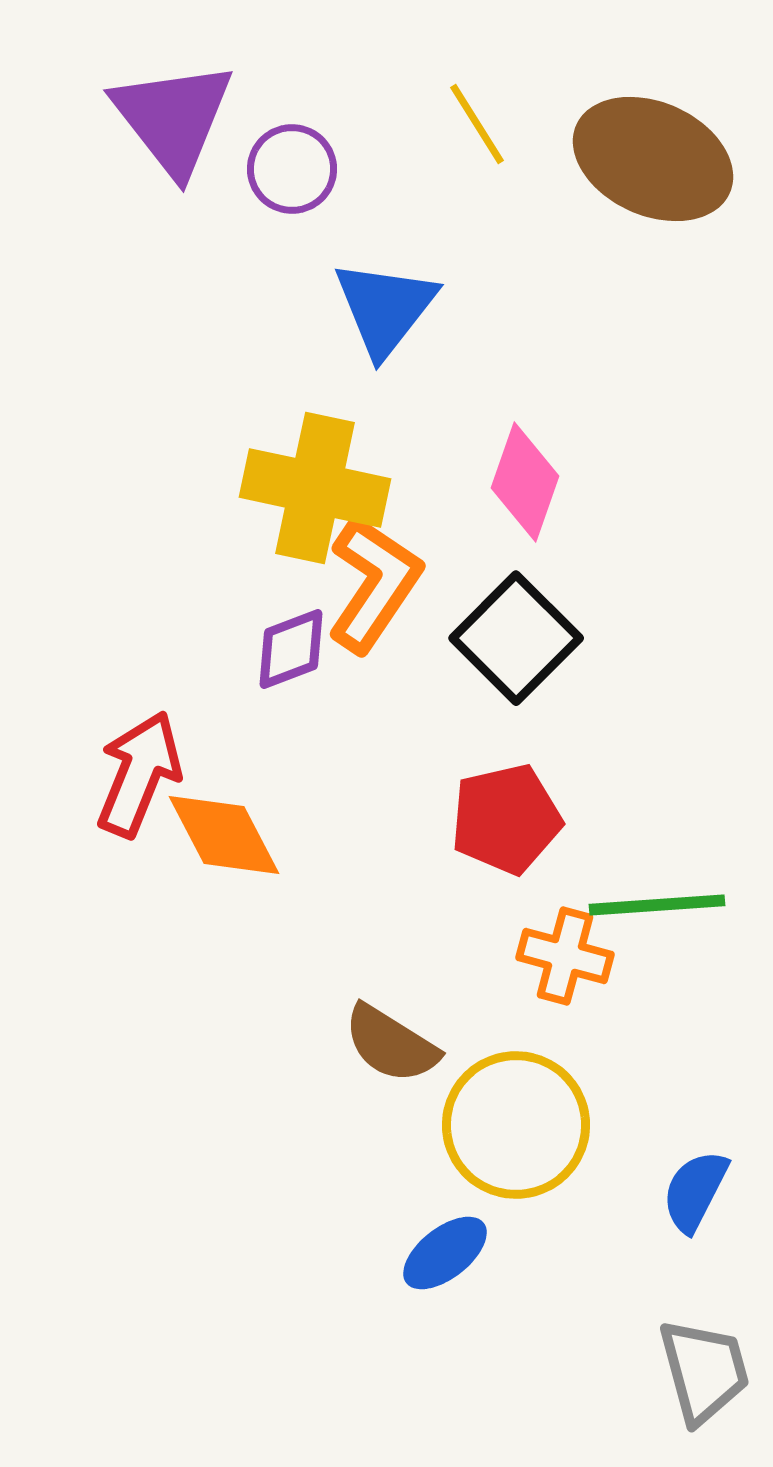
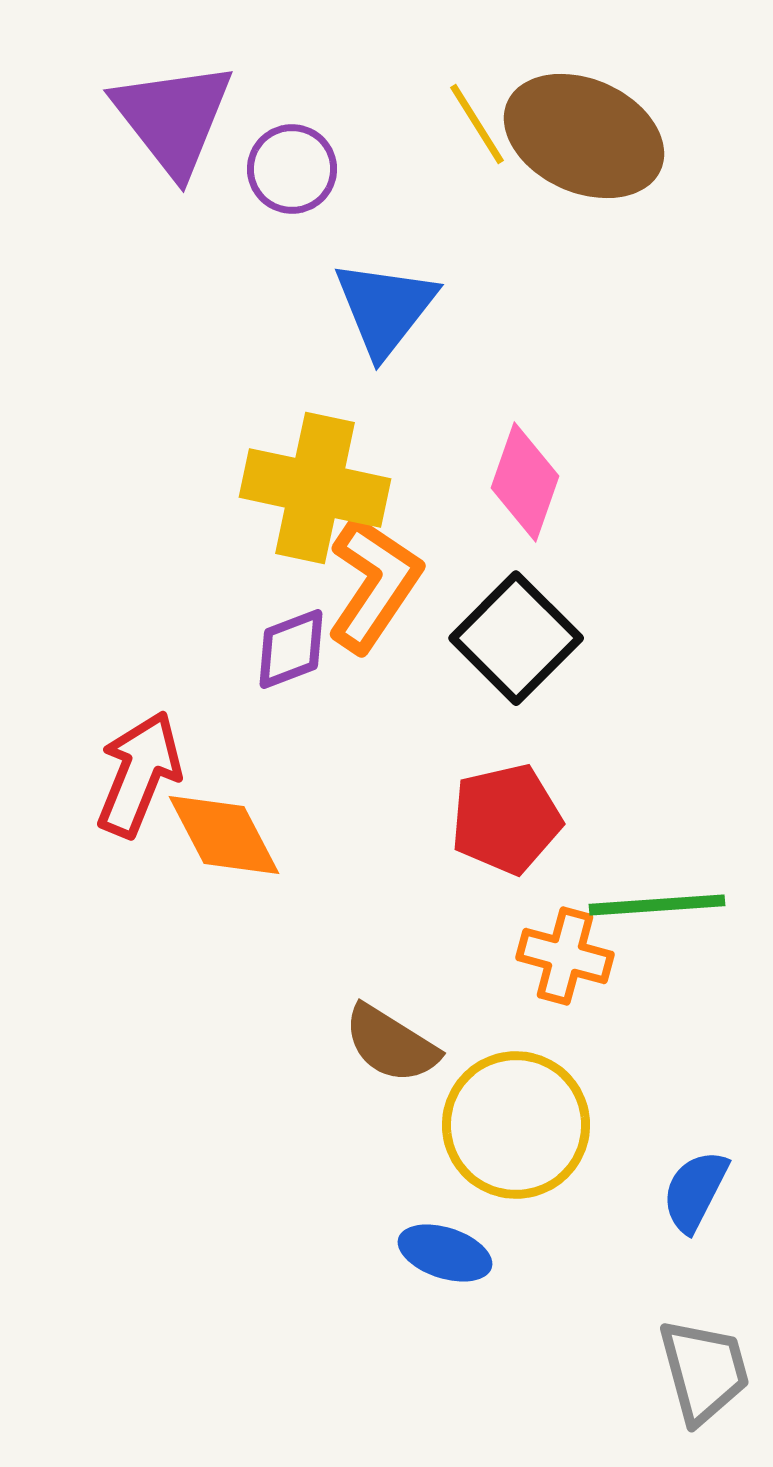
brown ellipse: moved 69 px left, 23 px up
blue ellipse: rotated 56 degrees clockwise
